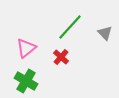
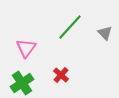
pink triangle: rotated 15 degrees counterclockwise
red cross: moved 18 px down
green cross: moved 4 px left, 2 px down; rotated 25 degrees clockwise
